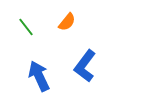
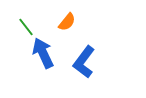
blue L-shape: moved 1 px left, 4 px up
blue arrow: moved 4 px right, 23 px up
